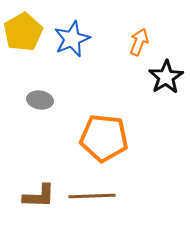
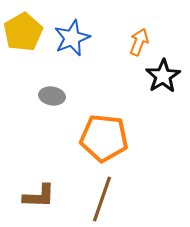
blue star: moved 1 px up
black star: moved 3 px left, 1 px up
gray ellipse: moved 12 px right, 4 px up
brown line: moved 10 px right, 3 px down; rotated 69 degrees counterclockwise
